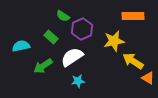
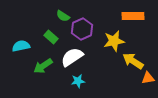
orange triangle: rotated 40 degrees counterclockwise
